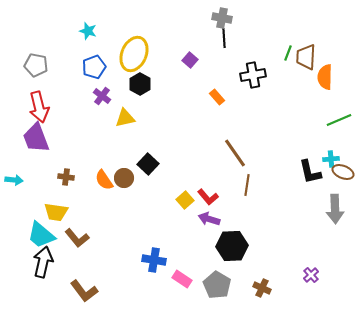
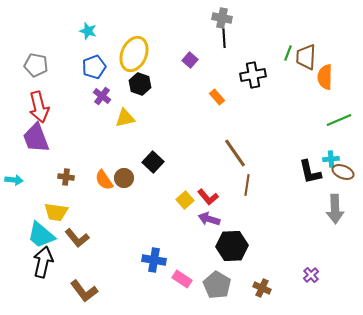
black hexagon at (140, 84): rotated 10 degrees counterclockwise
black square at (148, 164): moved 5 px right, 2 px up
